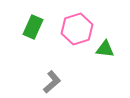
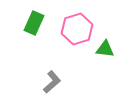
green rectangle: moved 1 px right, 4 px up
